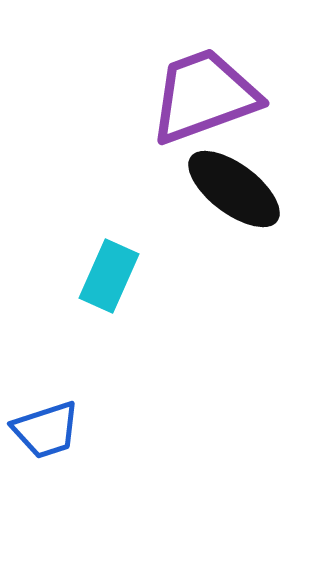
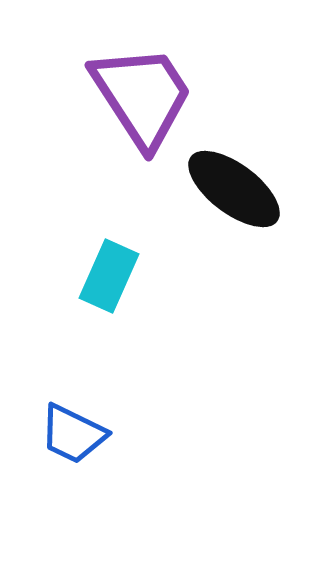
purple trapezoid: moved 62 px left; rotated 77 degrees clockwise
blue trapezoid: moved 27 px right, 4 px down; rotated 44 degrees clockwise
